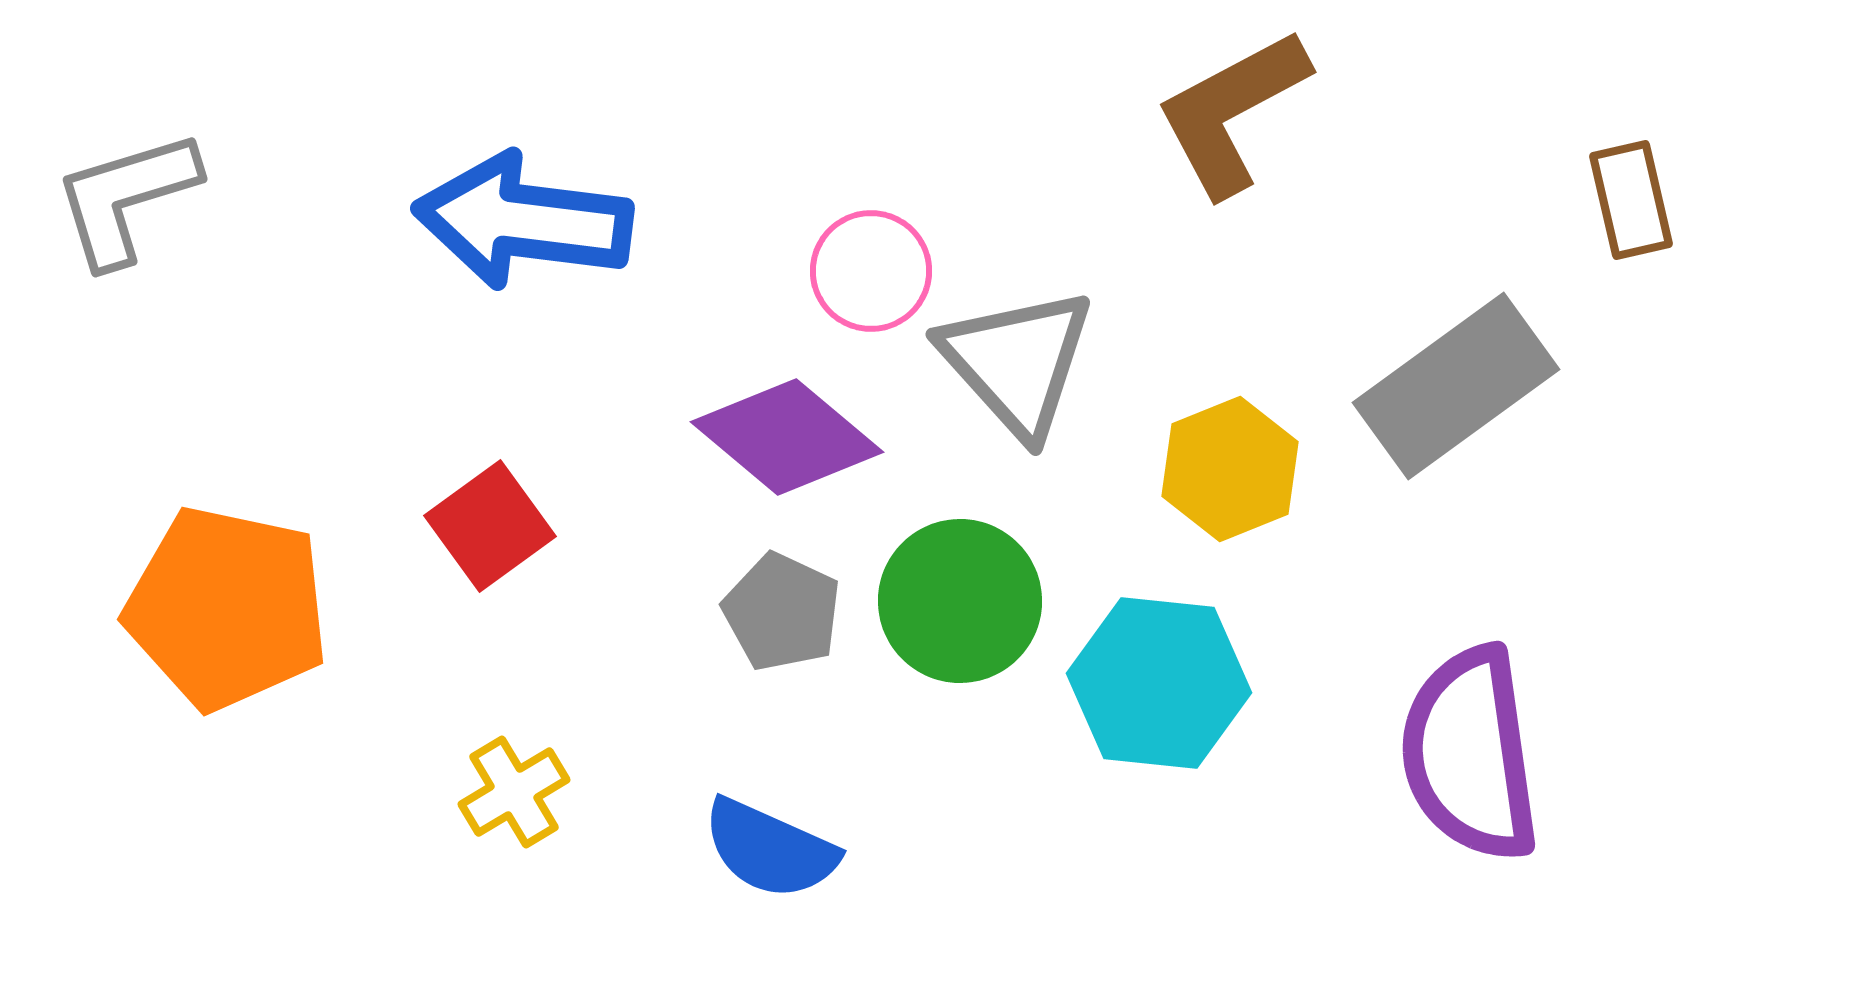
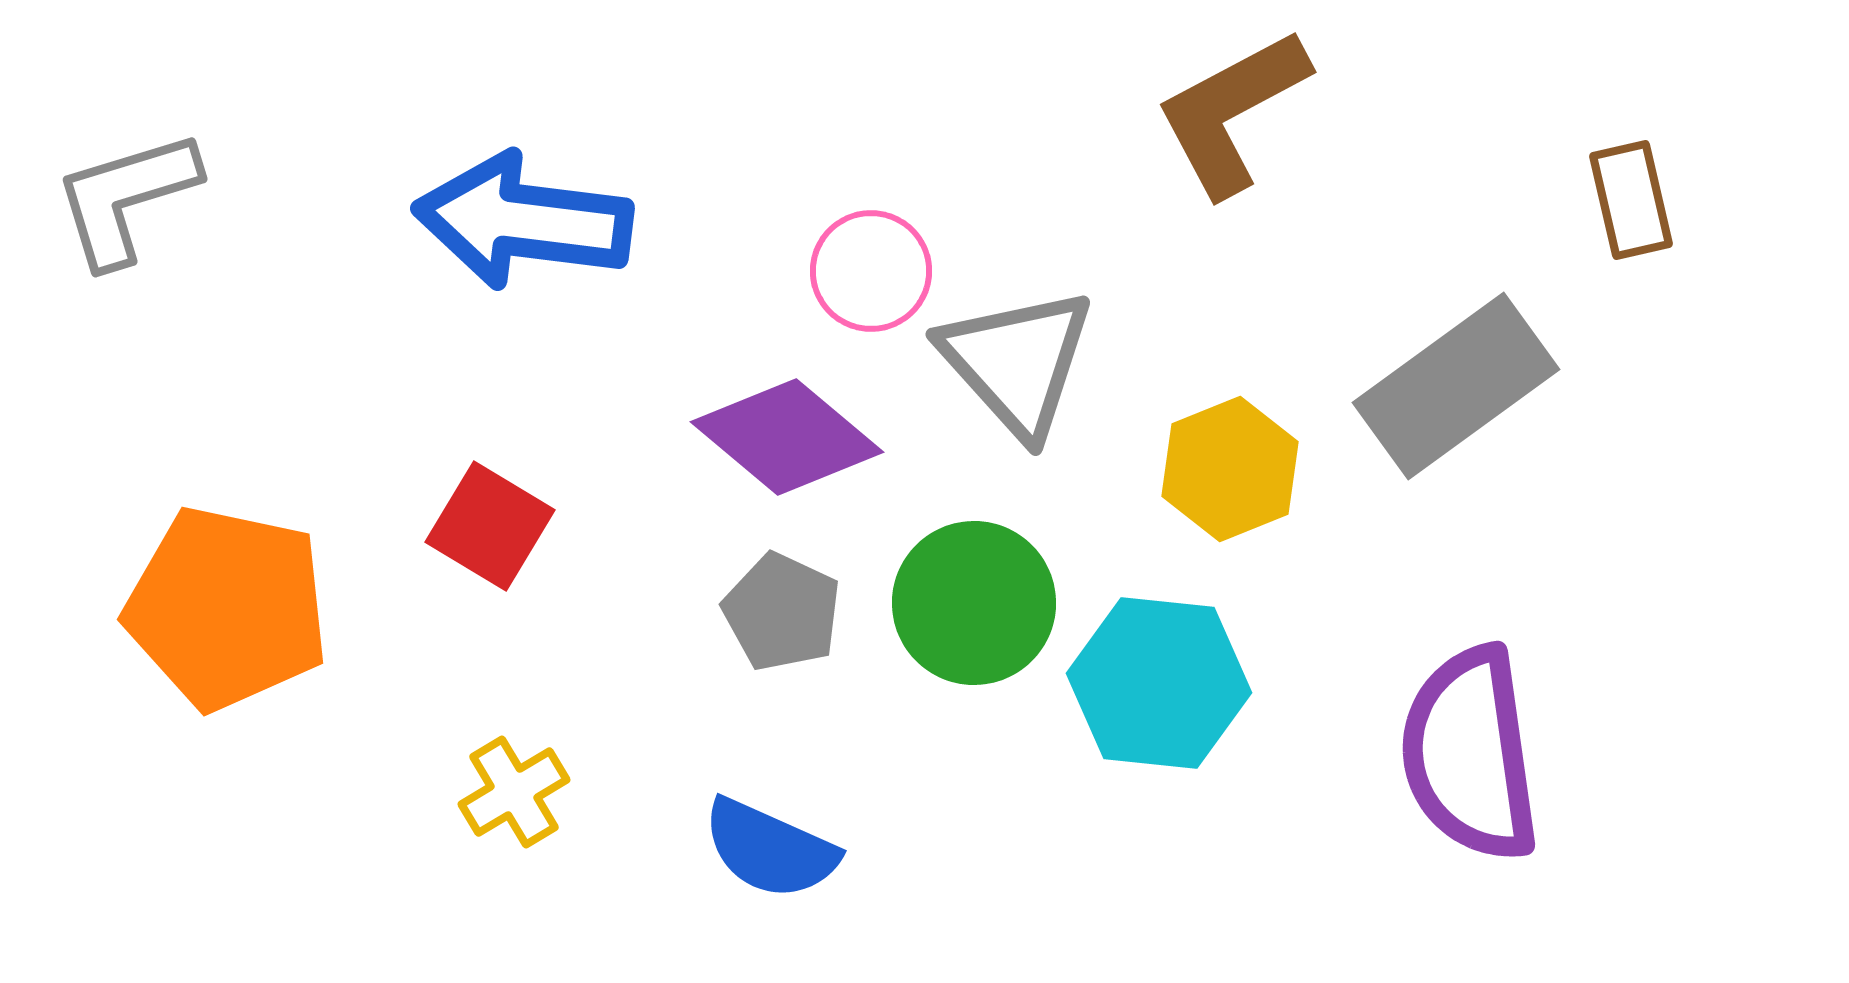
red square: rotated 23 degrees counterclockwise
green circle: moved 14 px right, 2 px down
